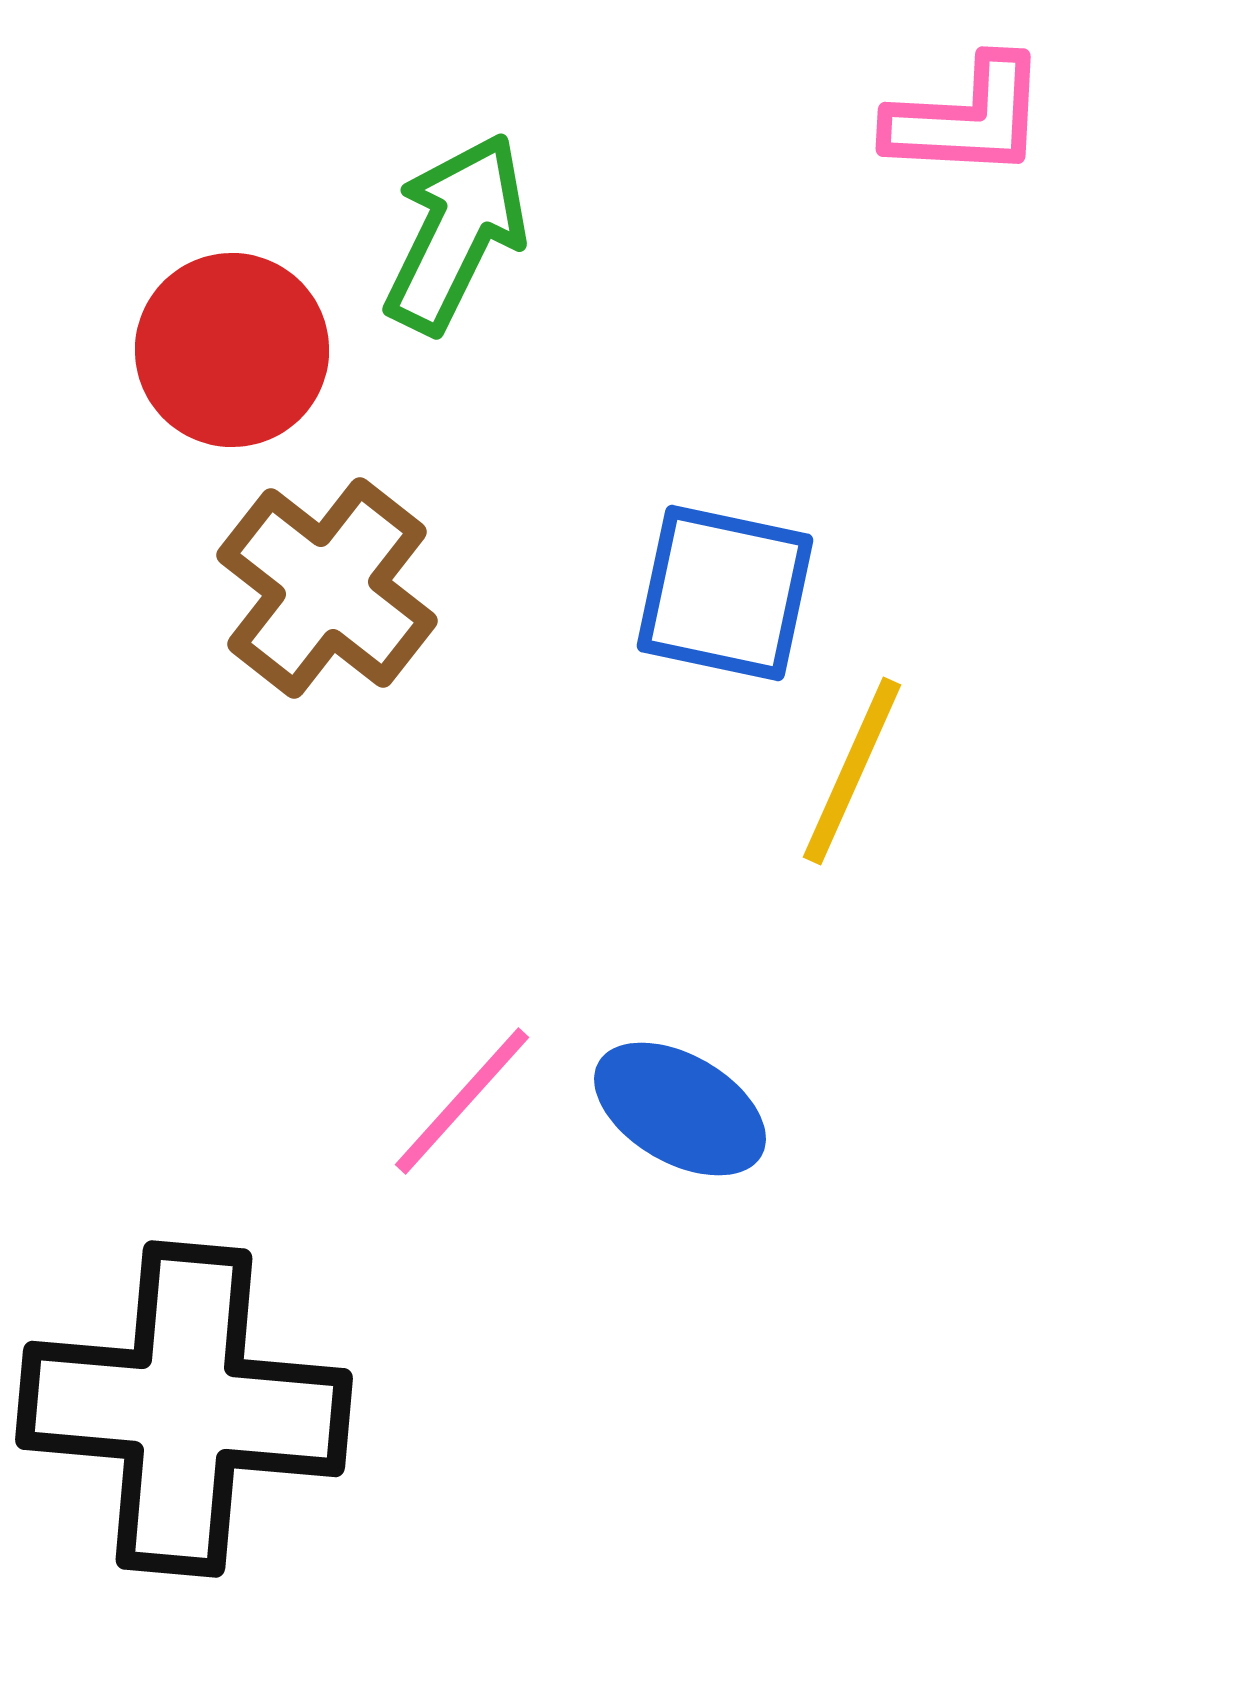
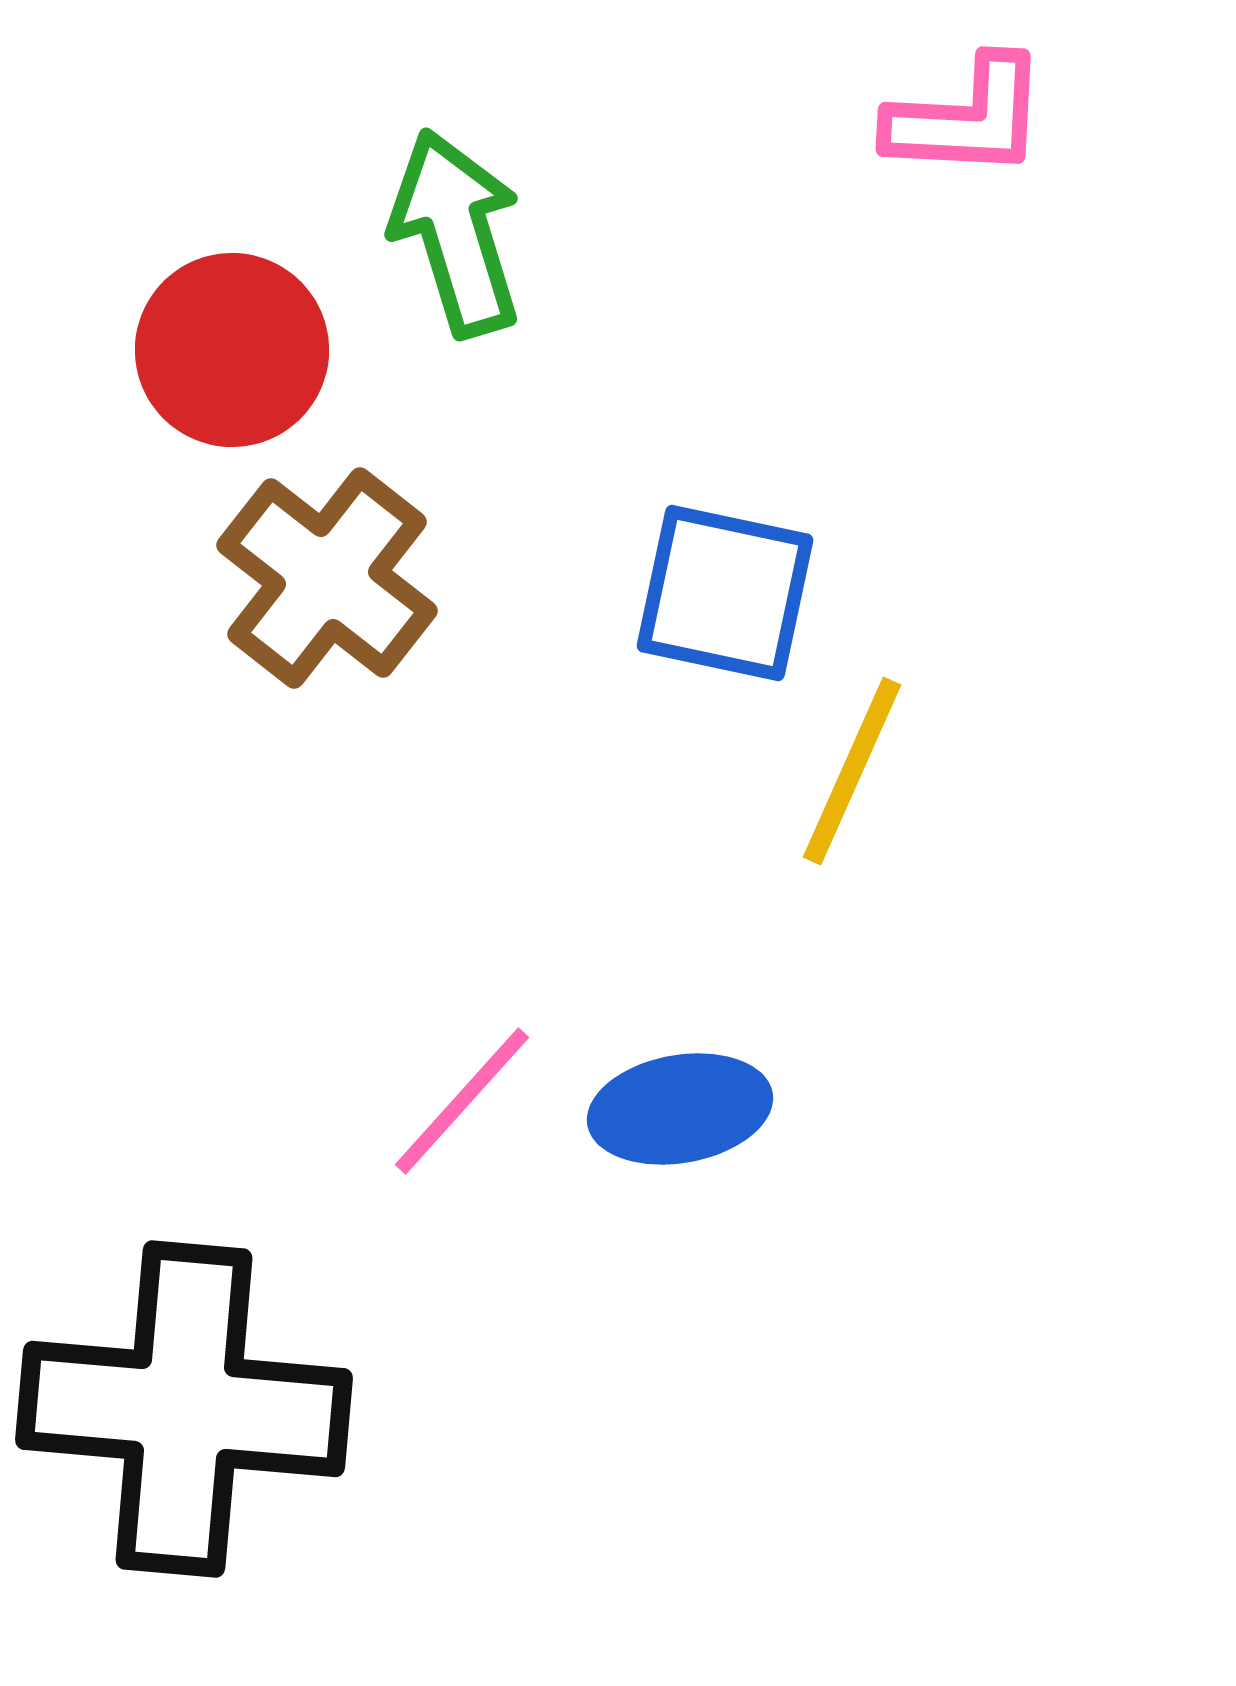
green arrow: rotated 43 degrees counterclockwise
brown cross: moved 10 px up
blue ellipse: rotated 40 degrees counterclockwise
